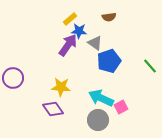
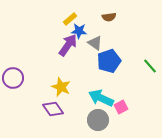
yellow star: rotated 18 degrees clockwise
